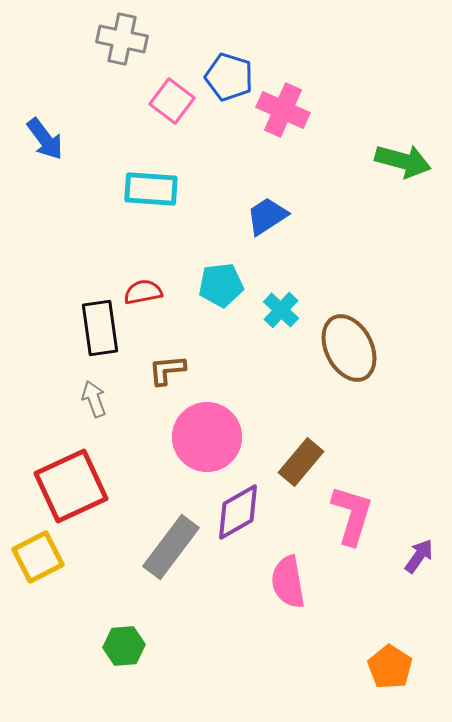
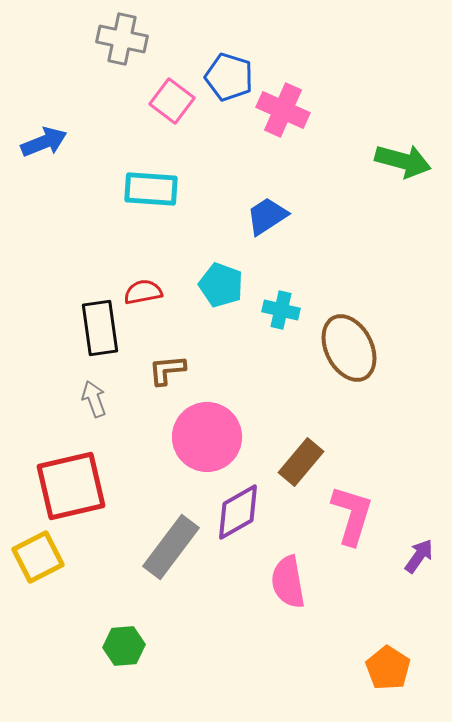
blue arrow: moved 1 px left, 3 px down; rotated 75 degrees counterclockwise
cyan pentagon: rotated 27 degrees clockwise
cyan cross: rotated 30 degrees counterclockwise
red square: rotated 12 degrees clockwise
orange pentagon: moved 2 px left, 1 px down
